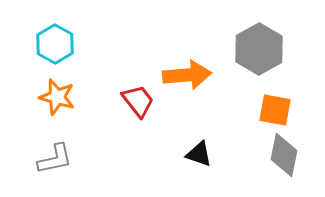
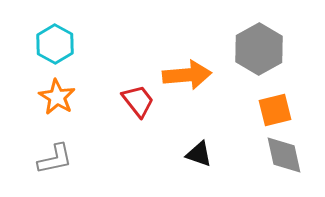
orange star: rotated 15 degrees clockwise
orange square: rotated 24 degrees counterclockwise
gray diamond: rotated 24 degrees counterclockwise
